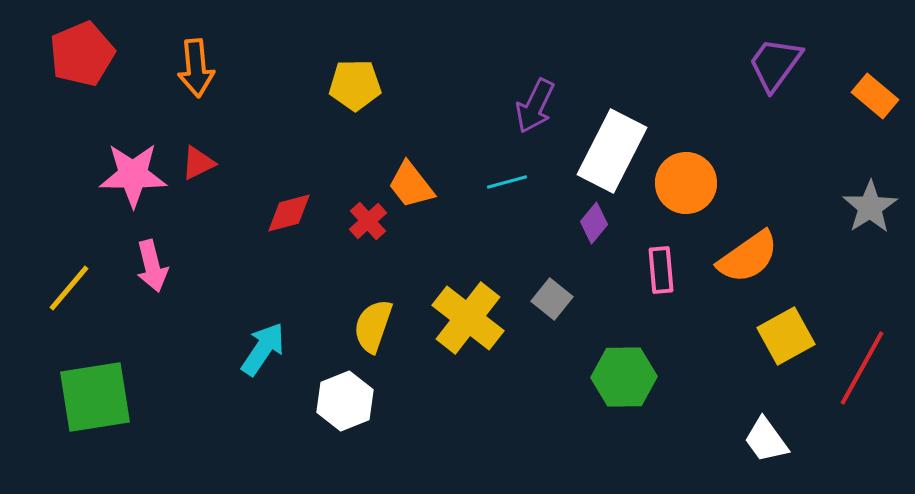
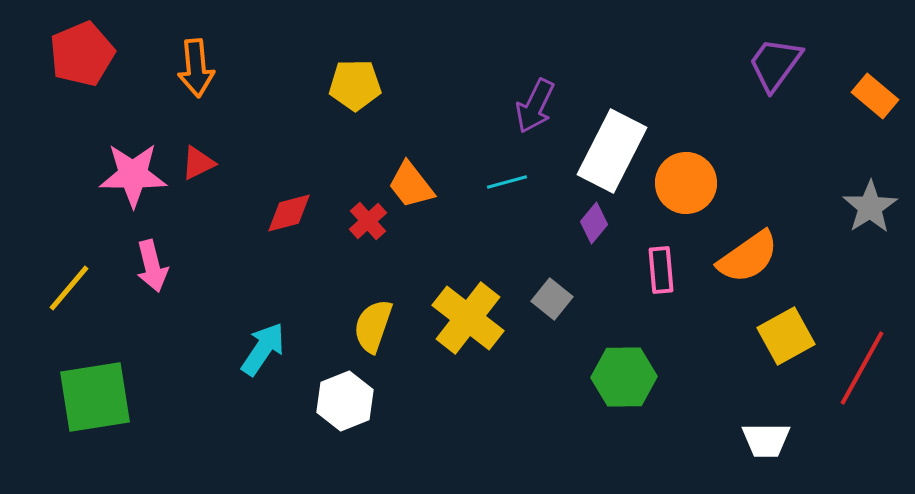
white trapezoid: rotated 54 degrees counterclockwise
